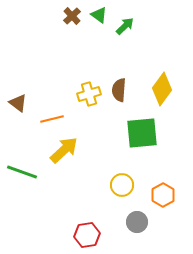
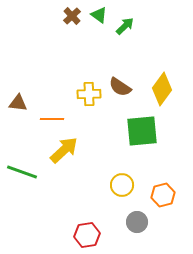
brown semicircle: moved 1 px right, 3 px up; rotated 60 degrees counterclockwise
yellow cross: rotated 15 degrees clockwise
brown triangle: rotated 30 degrees counterclockwise
orange line: rotated 15 degrees clockwise
green square: moved 2 px up
orange hexagon: rotated 15 degrees clockwise
